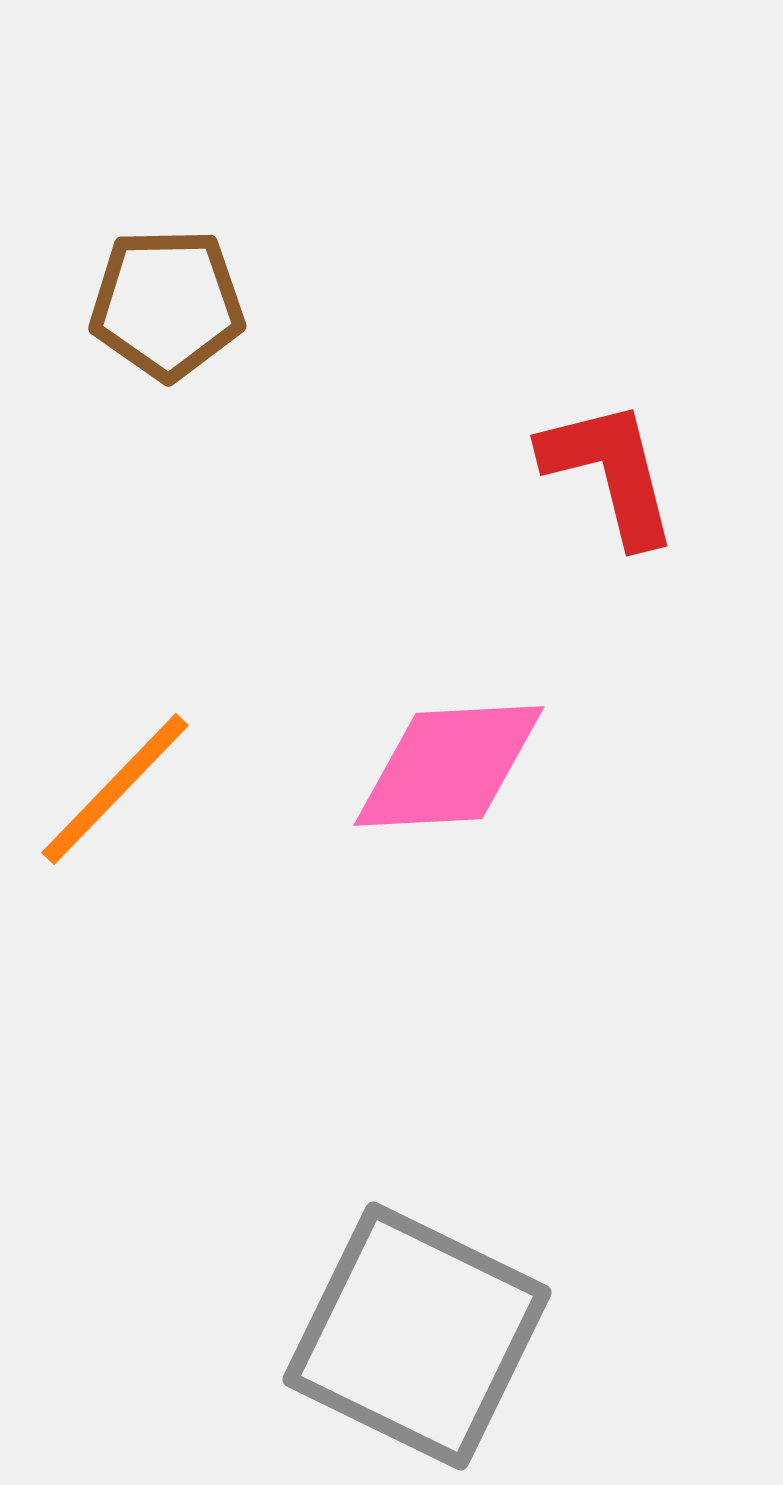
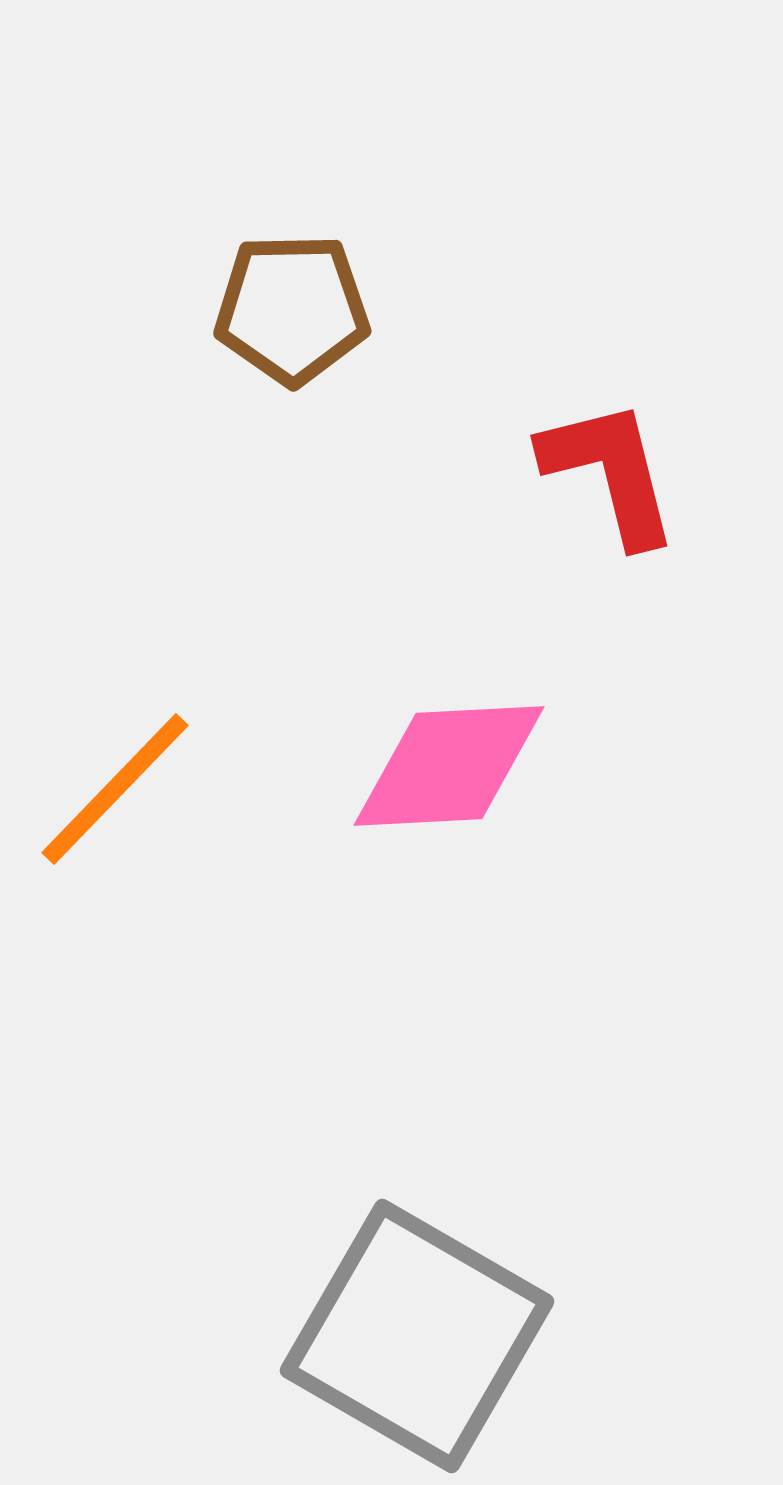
brown pentagon: moved 125 px right, 5 px down
gray square: rotated 4 degrees clockwise
